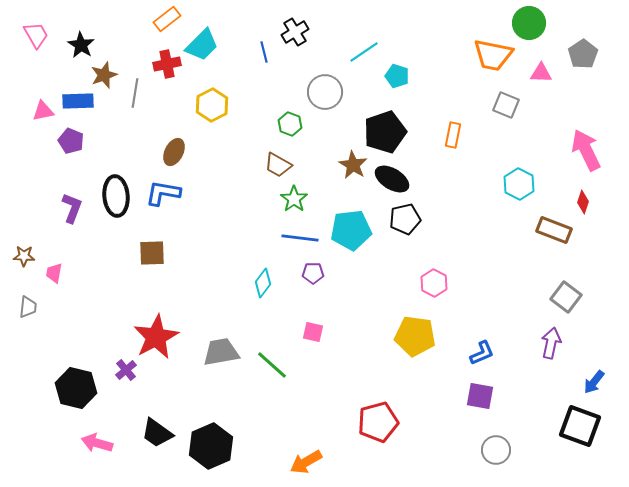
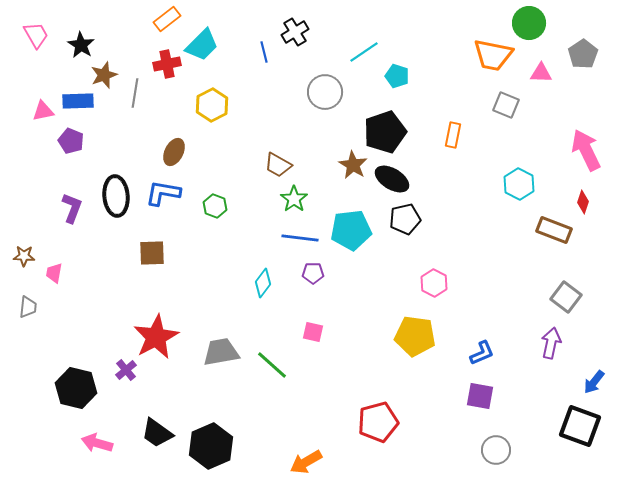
green hexagon at (290, 124): moved 75 px left, 82 px down
